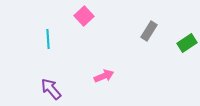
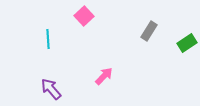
pink arrow: rotated 24 degrees counterclockwise
